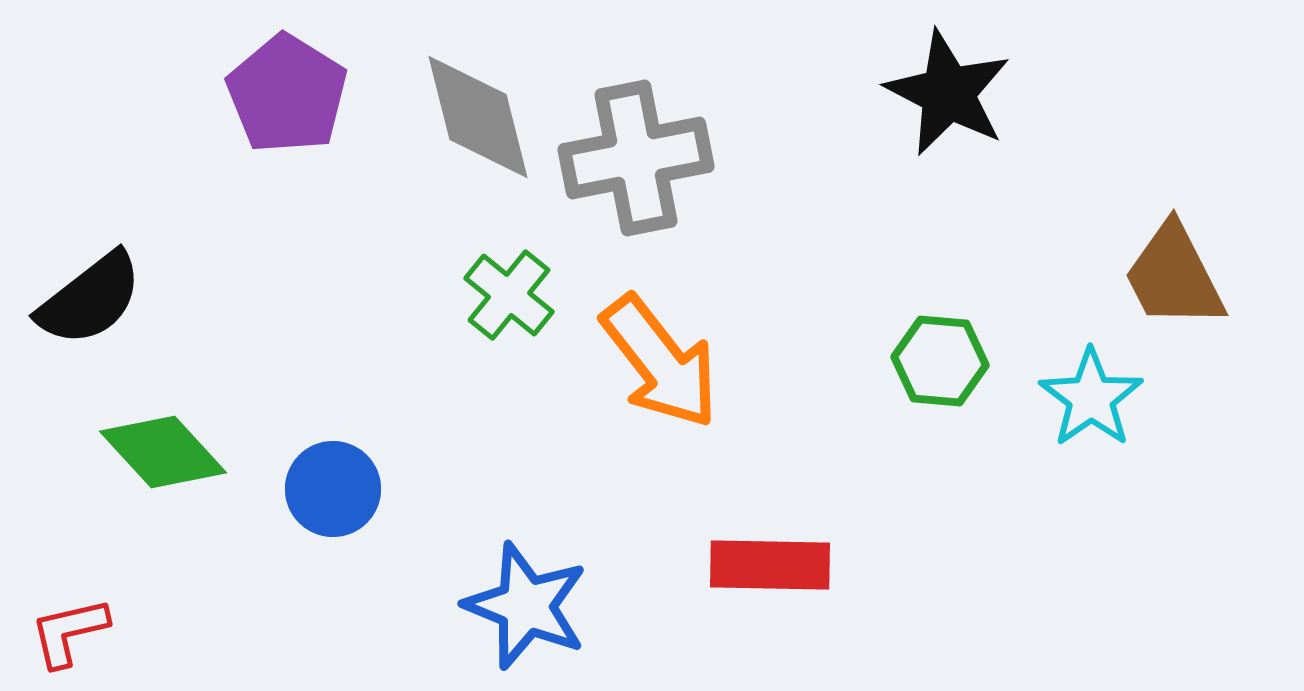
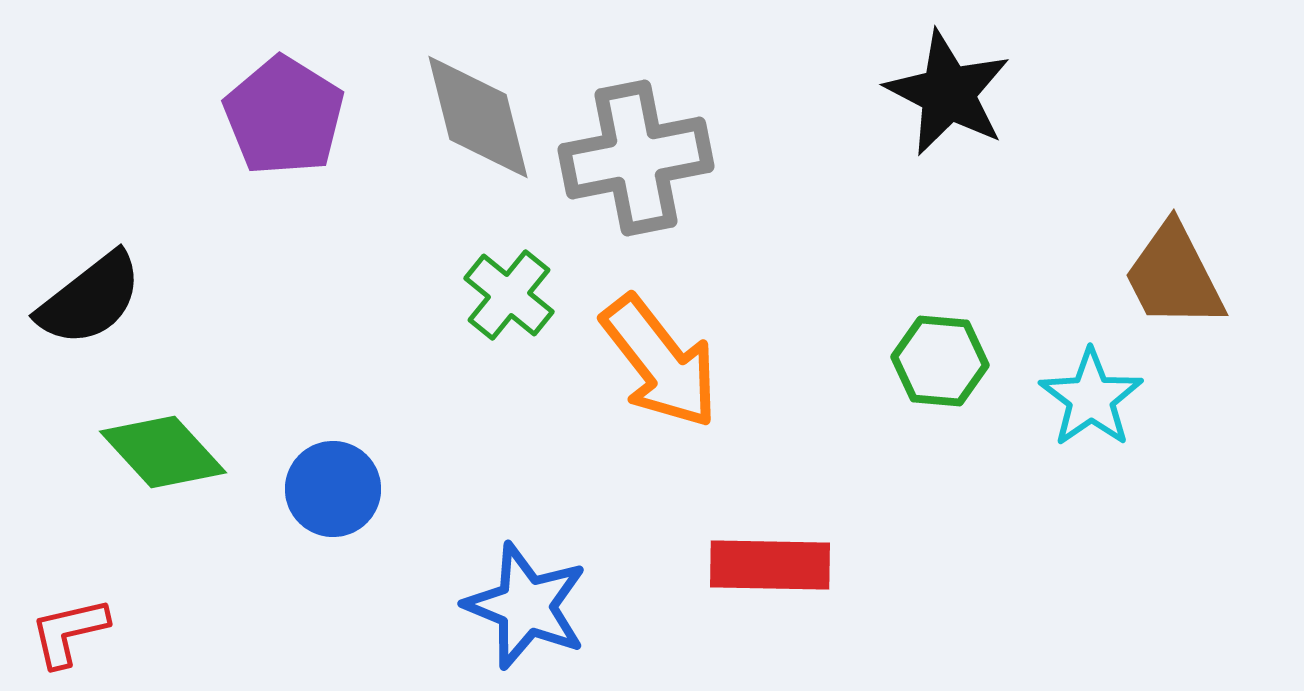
purple pentagon: moved 3 px left, 22 px down
